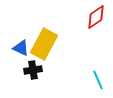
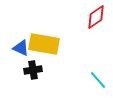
yellow rectangle: rotated 72 degrees clockwise
cyan line: rotated 18 degrees counterclockwise
